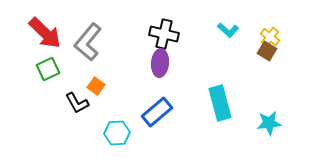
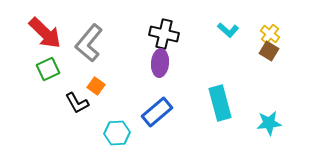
yellow cross: moved 3 px up
gray L-shape: moved 1 px right, 1 px down
brown square: moved 2 px right
